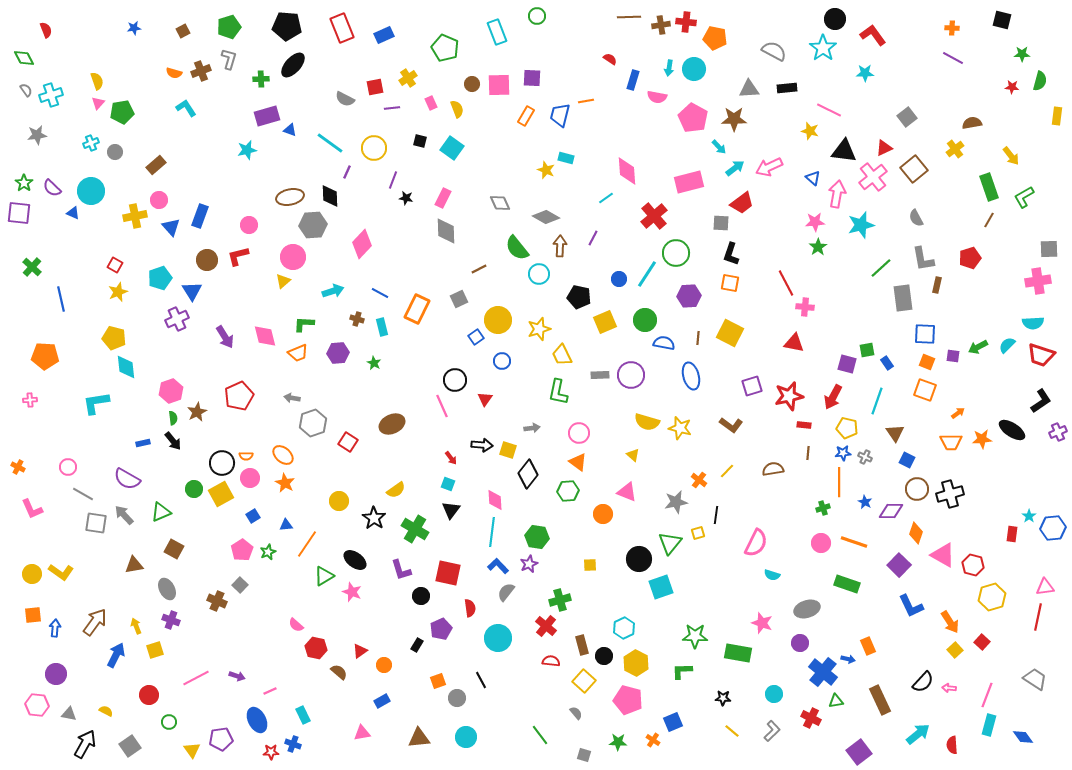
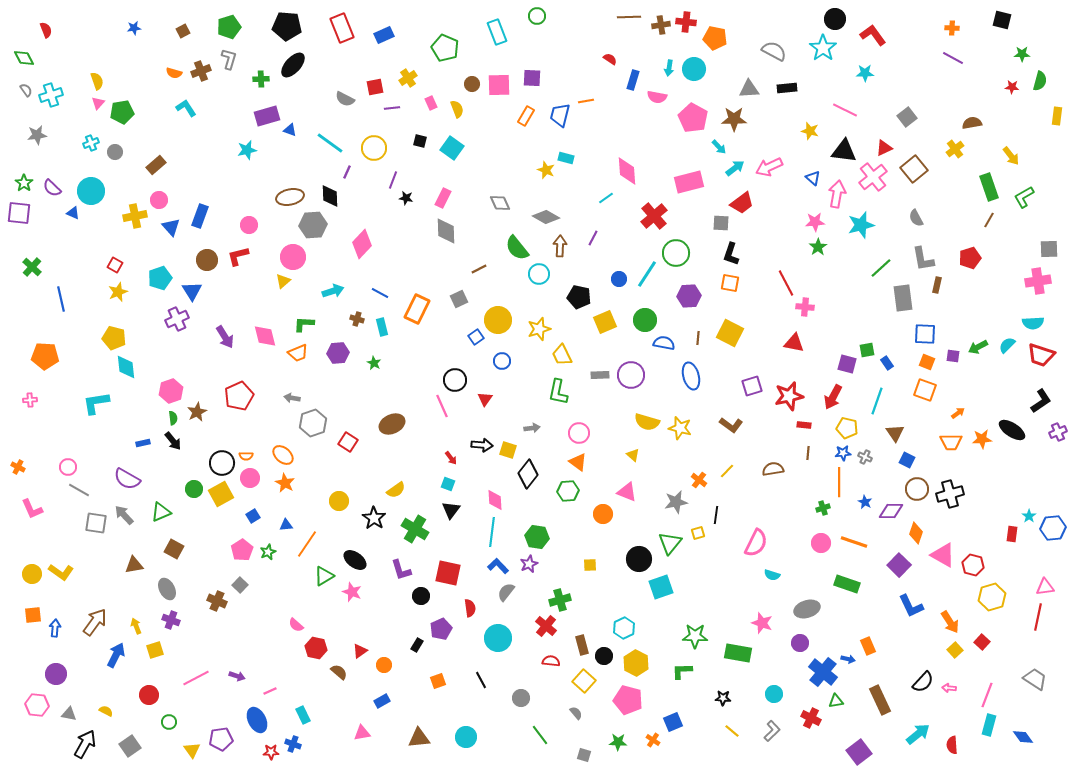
pink line at (829, 110): moved 16 px right
gray line at (83, 494): moved 4 px left, 4 px up
gray circle at (457, 698): moved 64 px right
